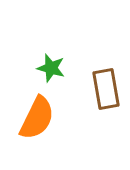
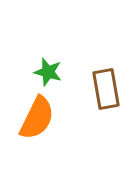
green star: moved 3 px left, 4 px down
